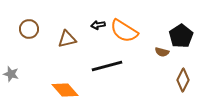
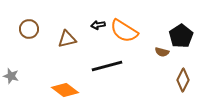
gray star: moved 2 px down
orange diamond: rotated 12 degrees counterclockwise
